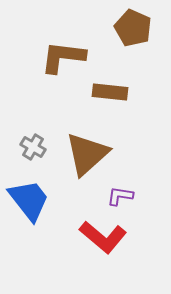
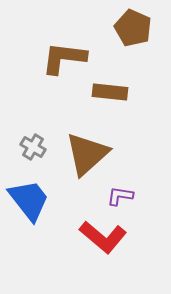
brown L-shape: moved 1 px right, 1 px down
